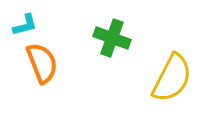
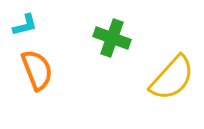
orange semicircle: moved 5 px left, 7 px down
yellow semicircle: rotated 15 degrees clockwise
